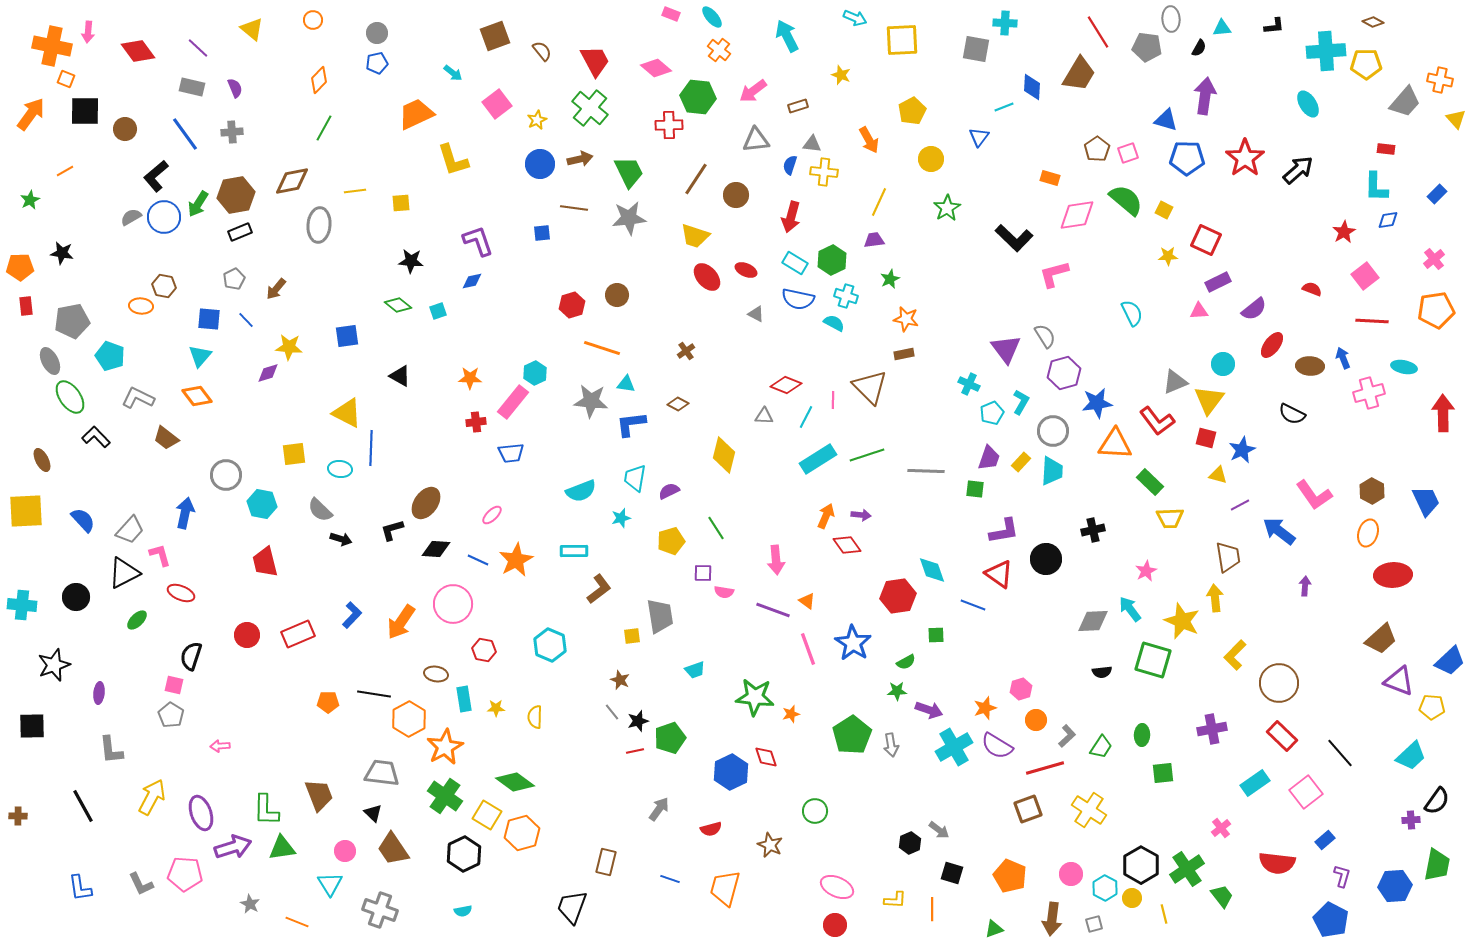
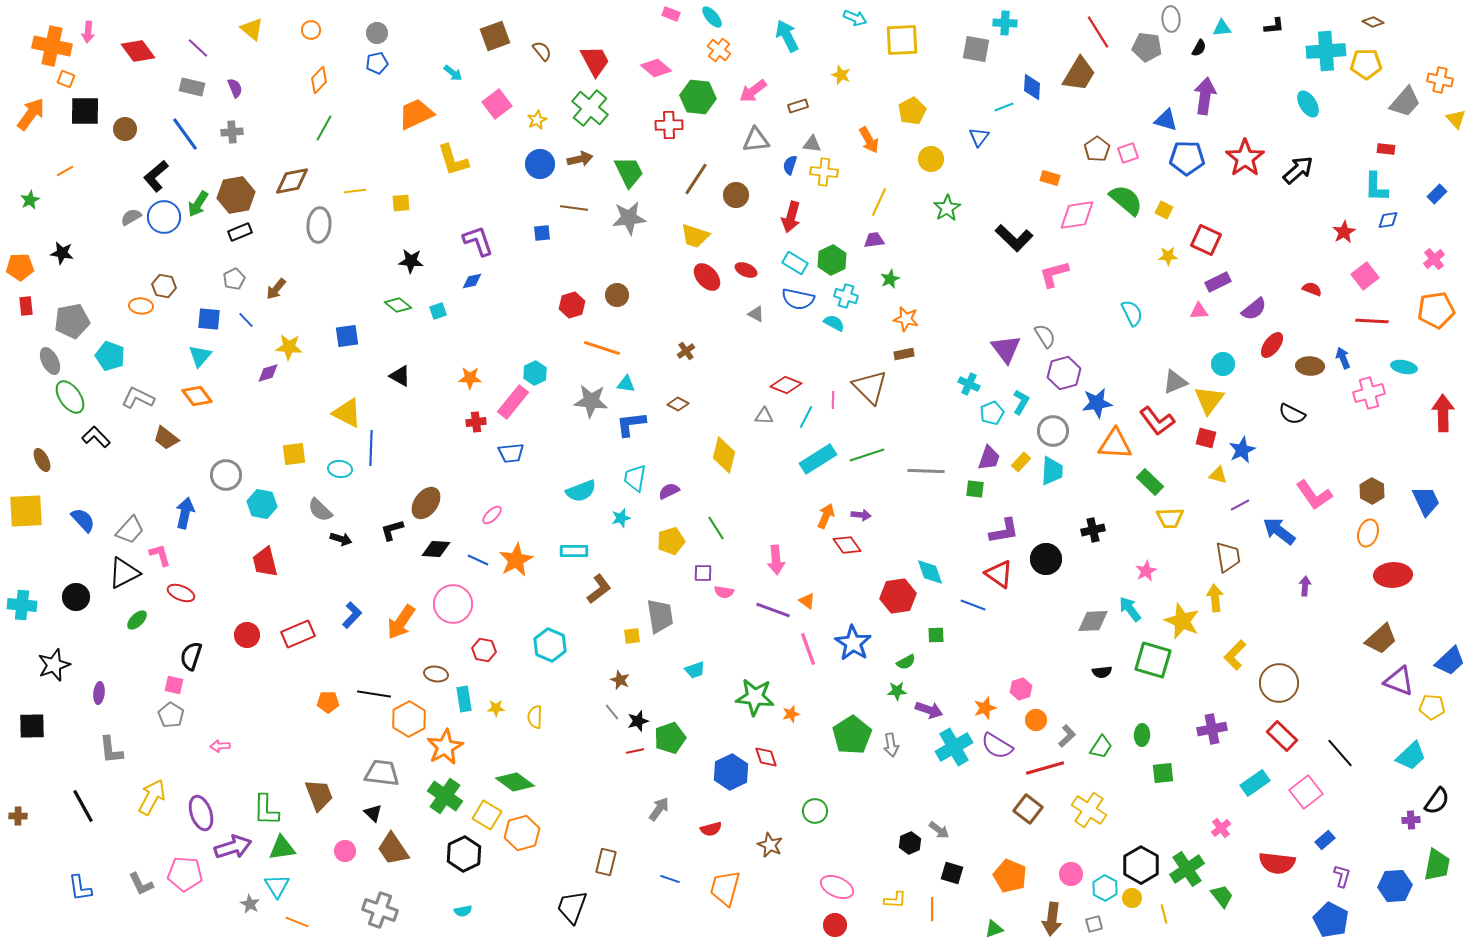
orange circle at (313, 20): moved 2 px left, 10 px down
cyan diamond at (932, 570): moved 2 px left, 2 px down
brown square at (1028, 809): rotated 32 degrees counterclockwise
cyan triangle at (330, 884): moved 53 px left, 2 px down
